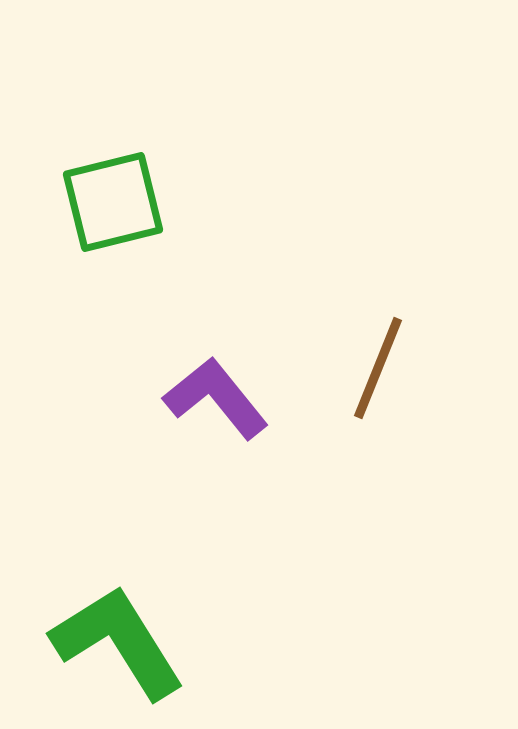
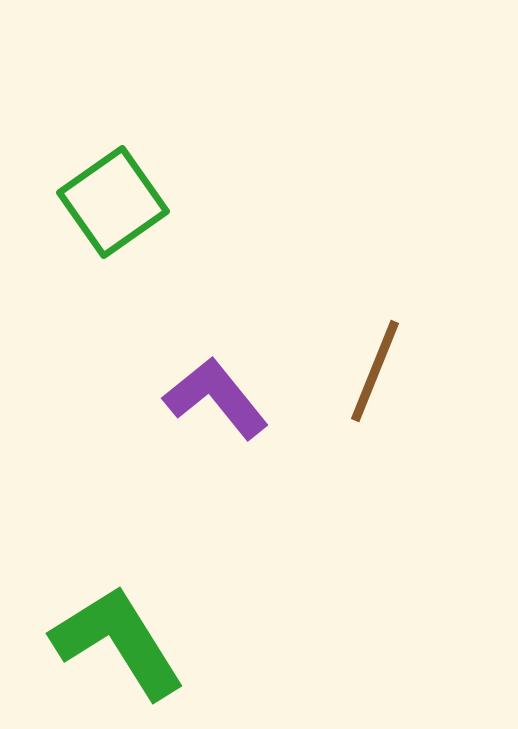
green square: rotated 21 degrees counterclockwise
brown line: moved 3 px left, 3 px down
